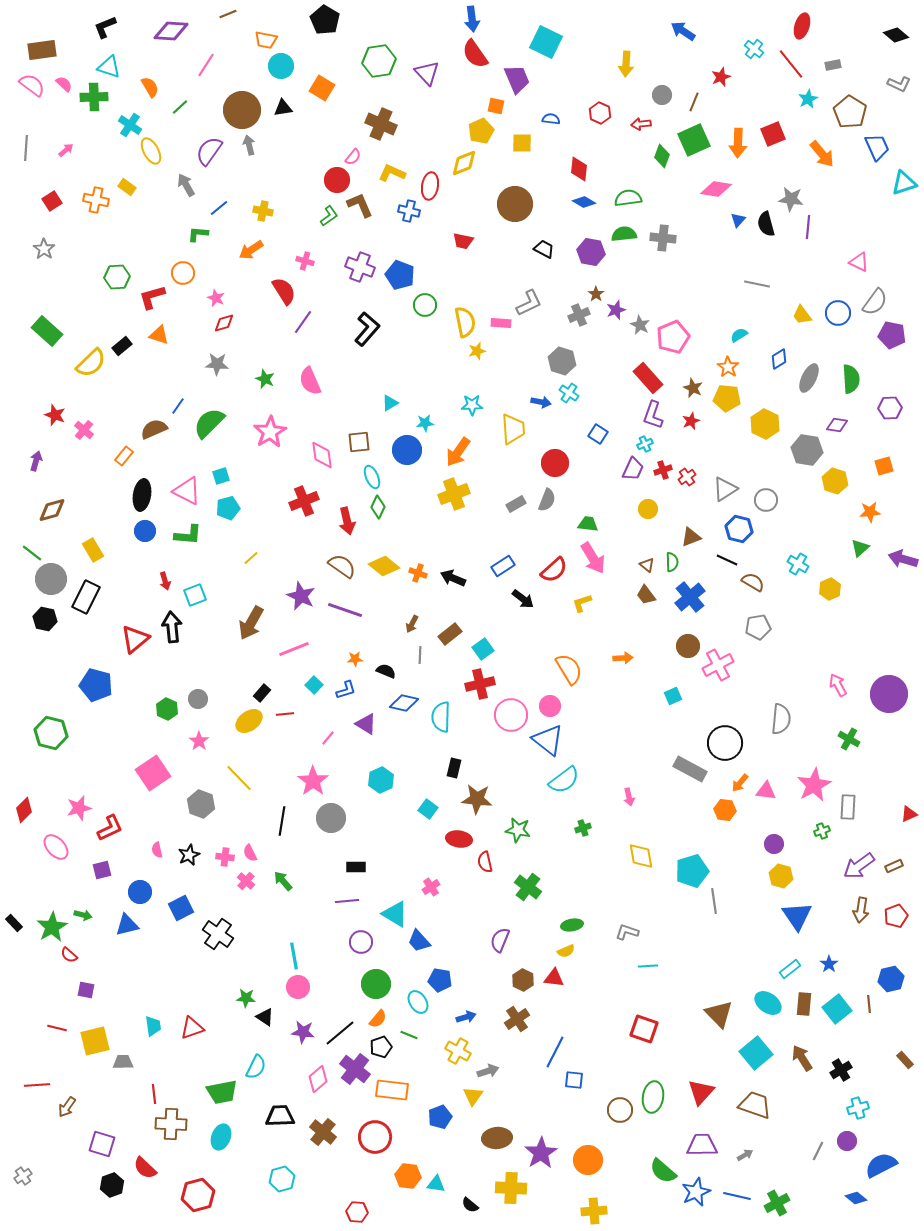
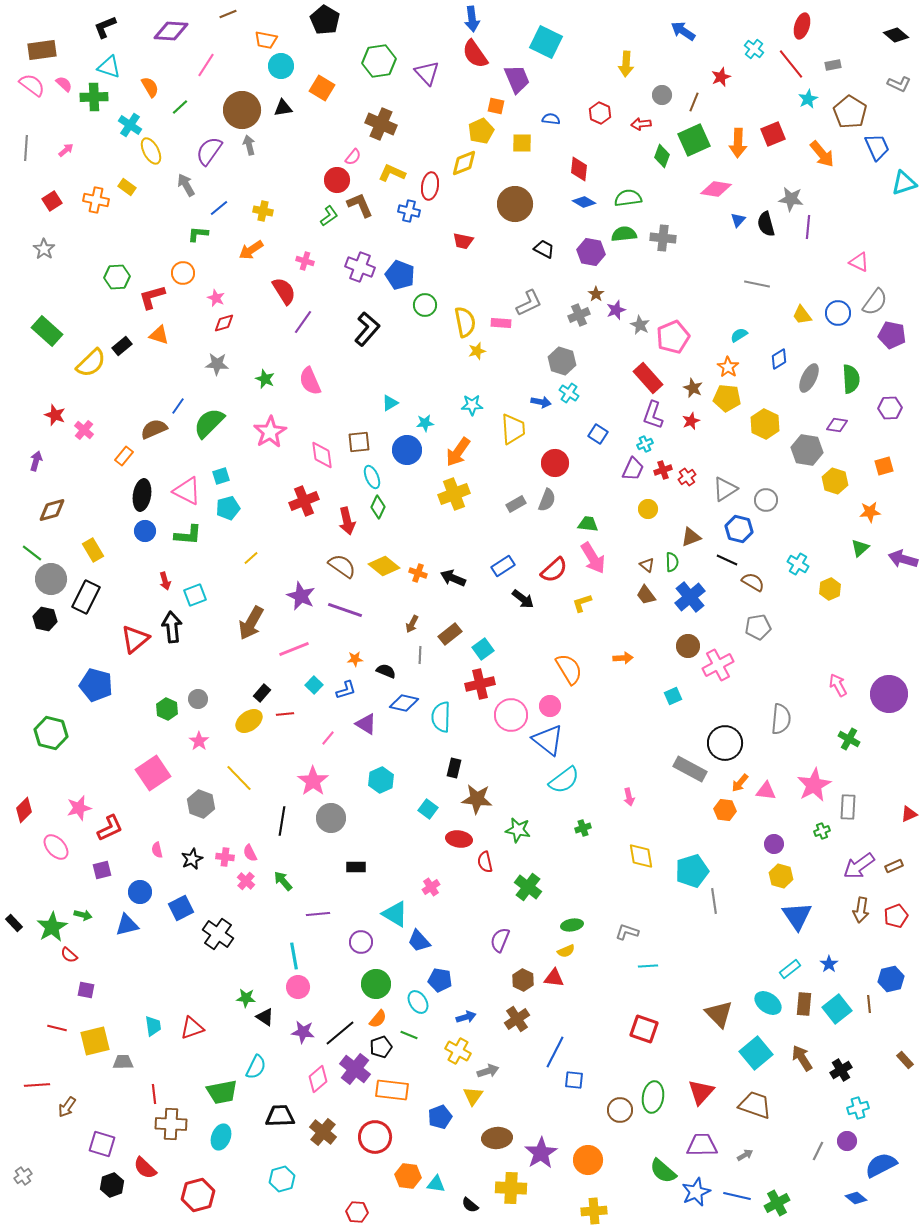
black star at (189, 855): moved 3 px right, 4 px down
purple line at (347, 901): moved 29 px left, 13 px down
